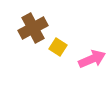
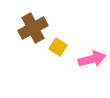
pink arrow: rotated 8 degrees clockwise
